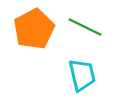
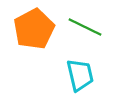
cyan trapezoid: moved 2 px left
